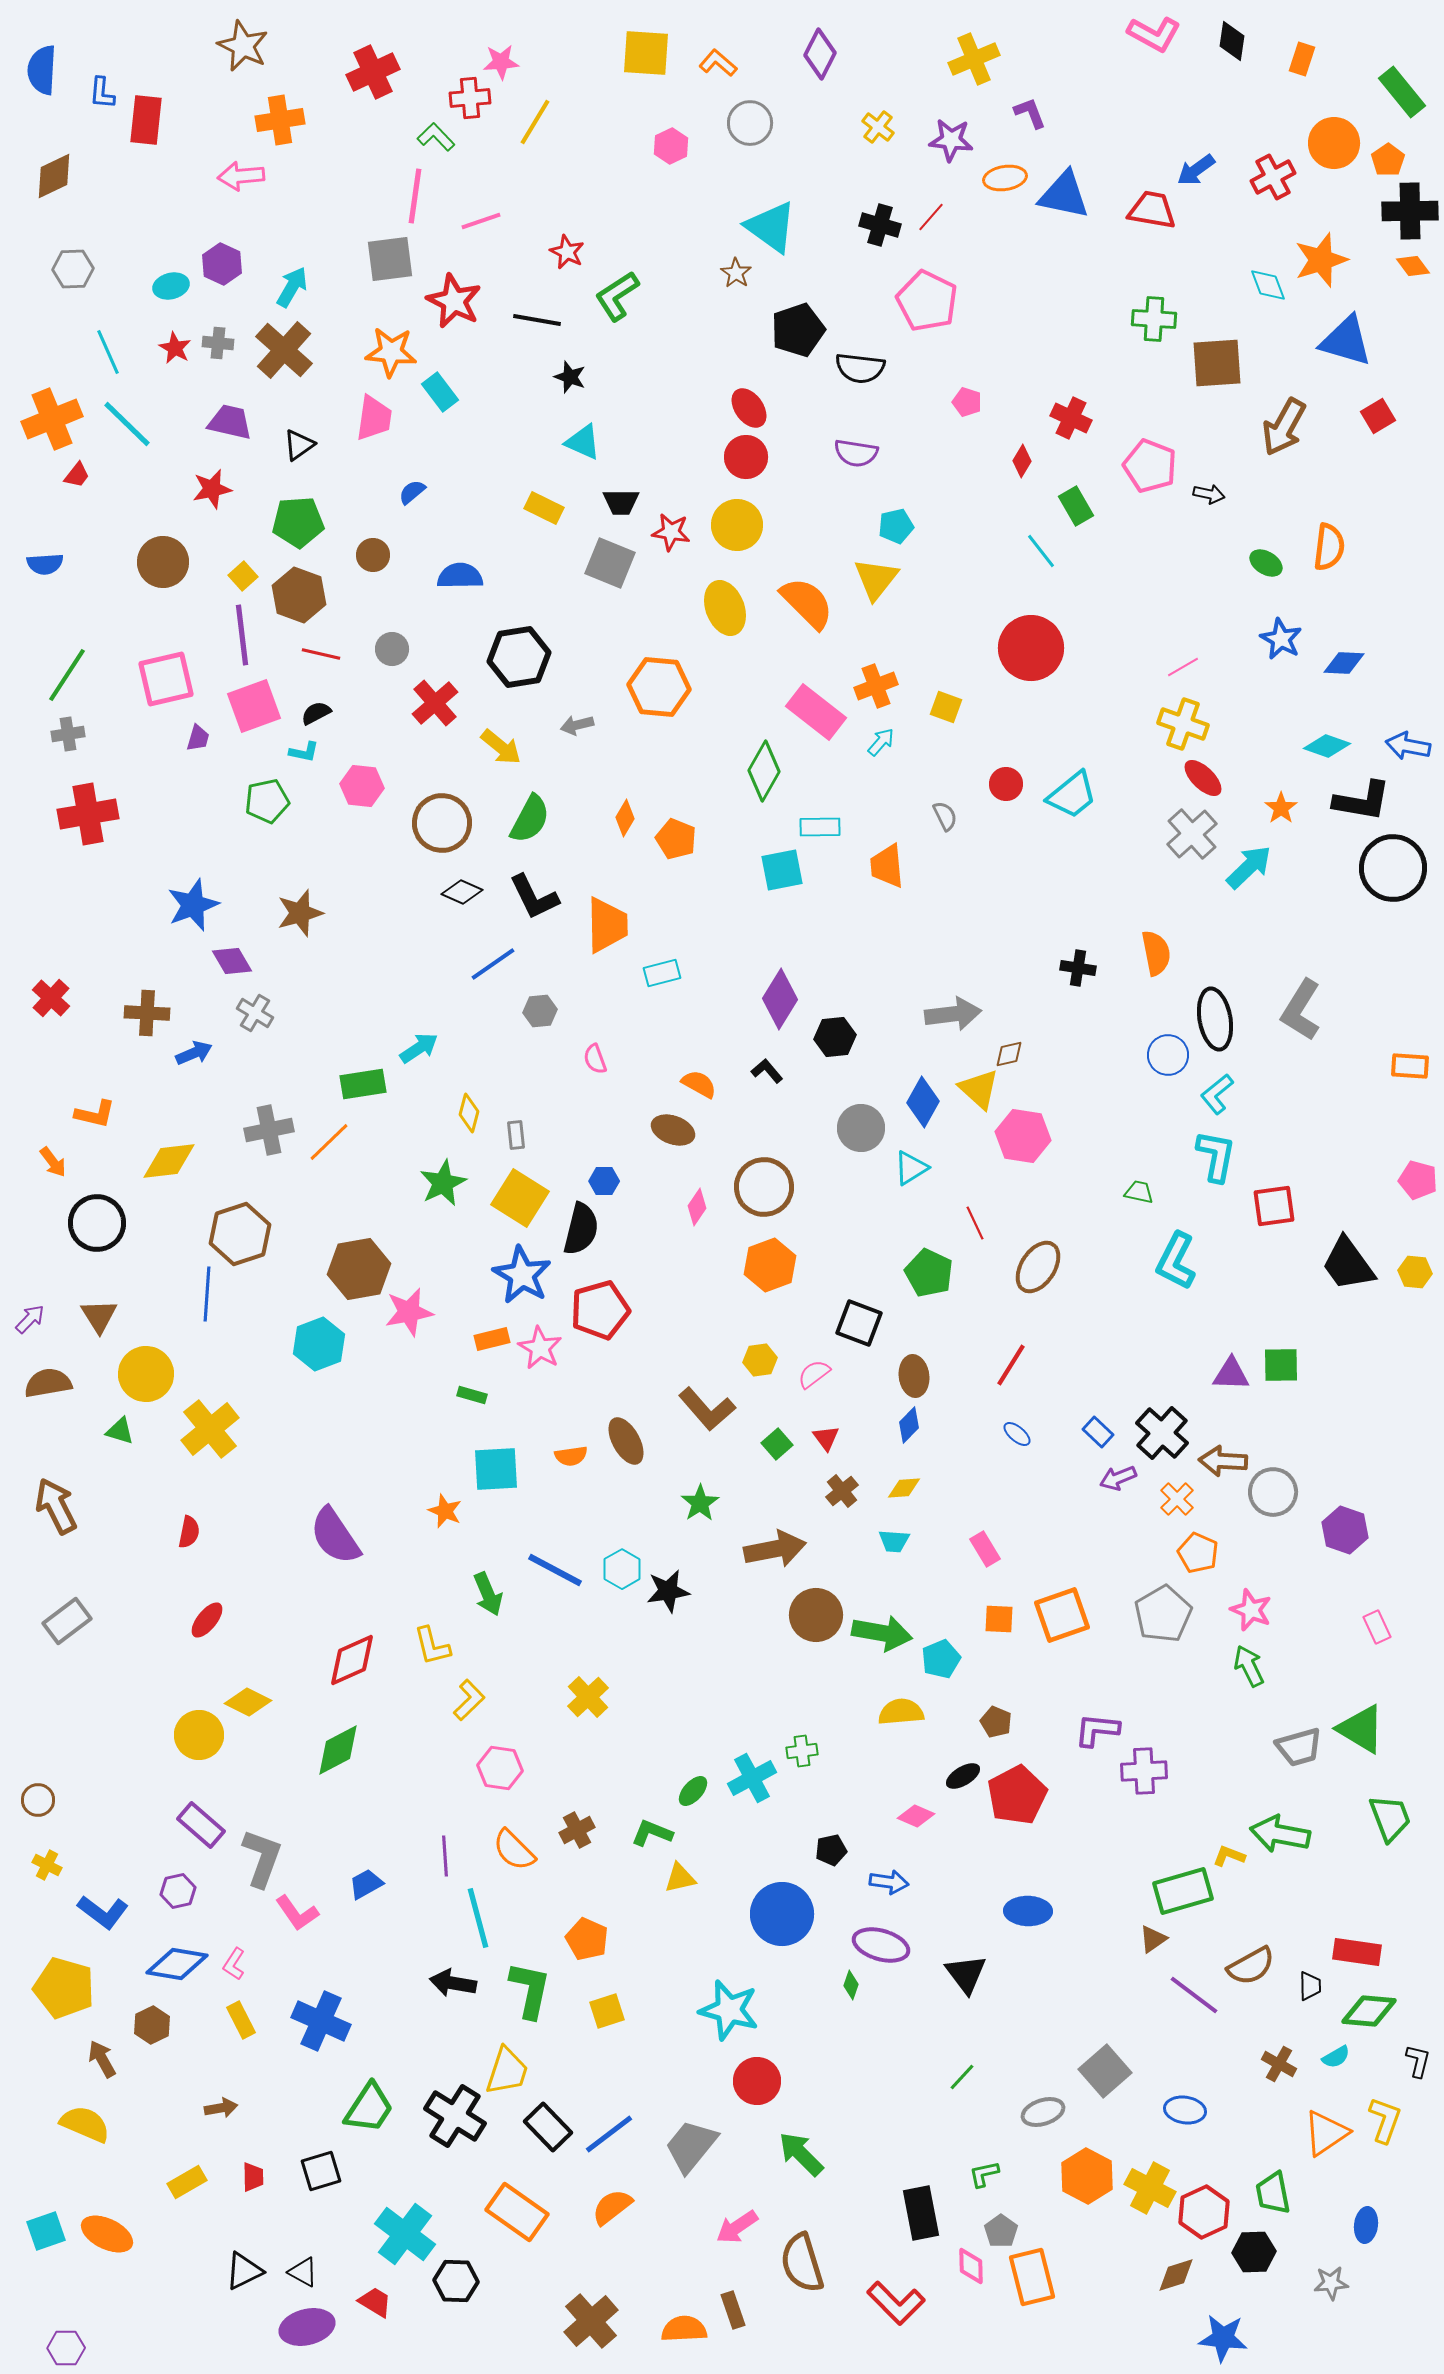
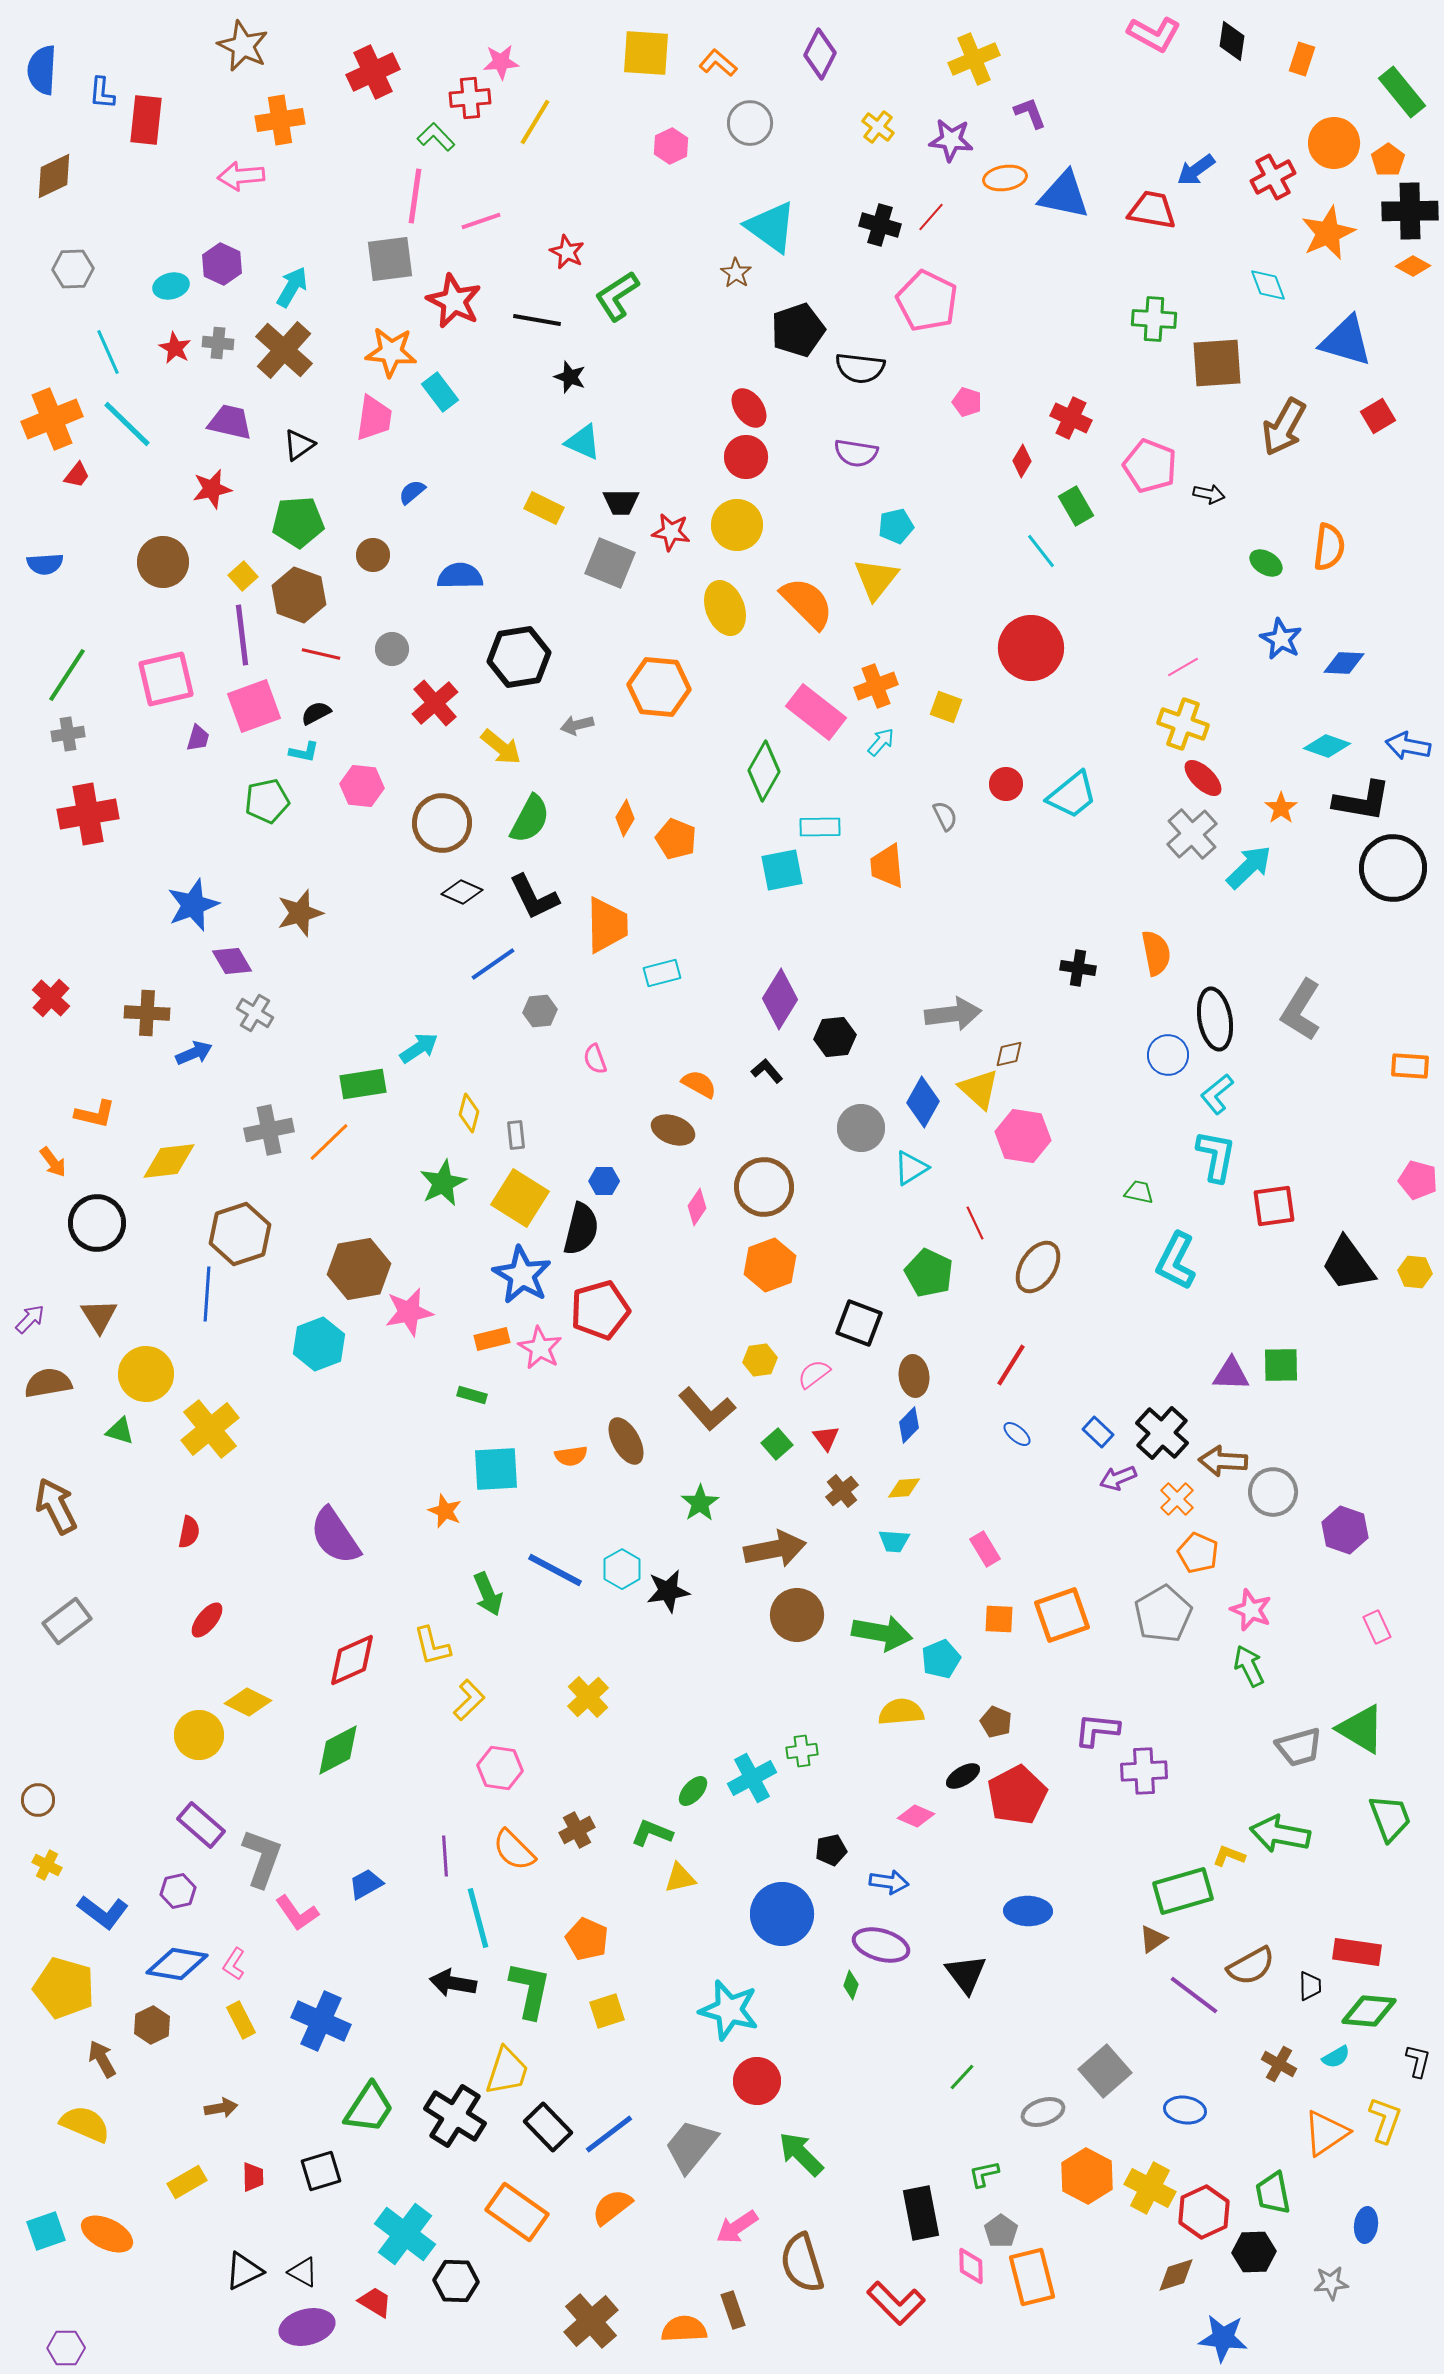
orange star at (1321, 260): moved 7 px right, 27 px up; rotated 6 degrees counterclockwise
orange diamond at (1413, 266): rotated 24 degrees counterclockwise
brown circle at (816, 1615): moved 19 px left
